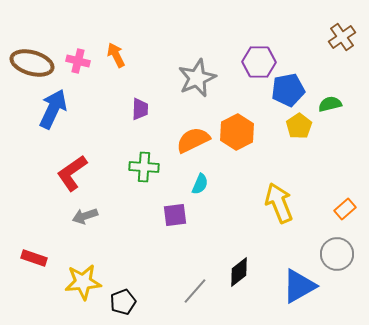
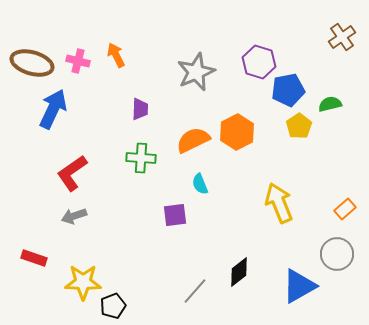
purple hexagon: rotated 16 degrees clockwise
gray star: moved 1 px left, 6 px up
green cross: moved 3 px left, 9 px up
cyan semicircle: rotated 135 degrees clockwise
gray arrow: moved 11 px left
yellow star: rotated 6 degrees clockwise
black pentagon: moved 10 px left, 4 px down
